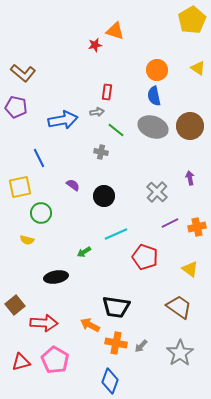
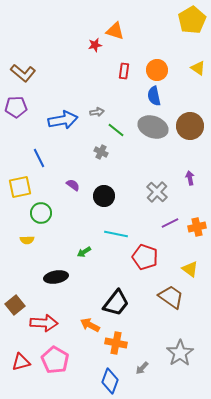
red rectangle at (107, 92): moved 17 px right, 21 px up
purple pentagon at (16, 107): rotated 15 degrees counterclockwise
gray cross at (101, 152): rotated 16 degrees clockwise
cyan line at (116, 234): rotated 35 degrees clockwise
yellow semicircle at (27, 240): rotated 16 degrees counterclockwise
black trapezoid at (116, 307): moved 4 px up; rotated 60 degrees counterclockwise
brown trapezoid at (179, 307): moved 8 px left, 10 px up
gray arrow at (141, 346): moved 1 px right, 22 px down
